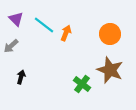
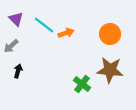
orange arrow: rotated 49 degrees clockwise
brown star: rotated 16 degrees counterclockwise
black arrow: moved 3 px left, 6 px up
